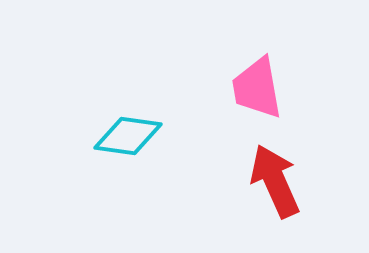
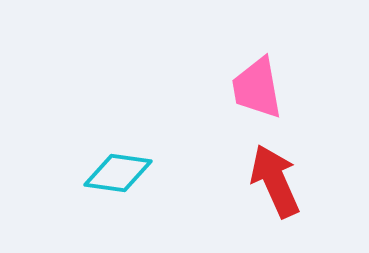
cyan diamond: moved 10 px left, 37 px down
